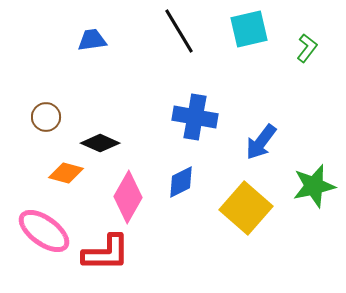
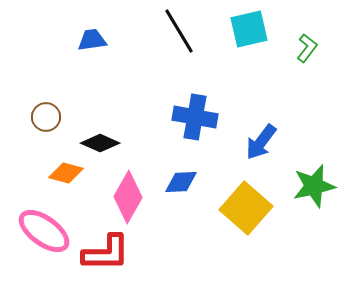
blue diamond: rotated 24 degrees clockwise
